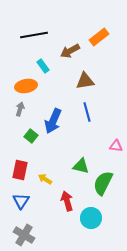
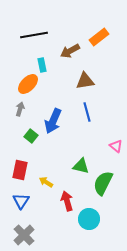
cyan rectangle: moved 1 px left, 1 px up; rotated 24 degrees clockwise
orange ellipse: moved 2 px right, 2 px up; rotated 35 degrees counterclockwise
pink triangle: rotated 32 degrees clockwise
yellow arrow: moved 1 px right, 3 px down
cyan circle: moved 2 px left, 1 px down
gray cross: rotated 15 degrees clockwise
